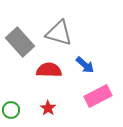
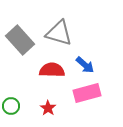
gray rectangle: moved 2 px up
red semicircle: moved 3 px right
pink rectangle: moved 11 px left, 3 px up; rotated 12 degrees clockwise
green circle: moved 4 px up
